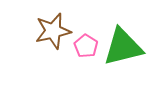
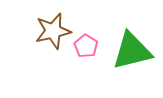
green triangle: moved 9 px right, 4 px down
